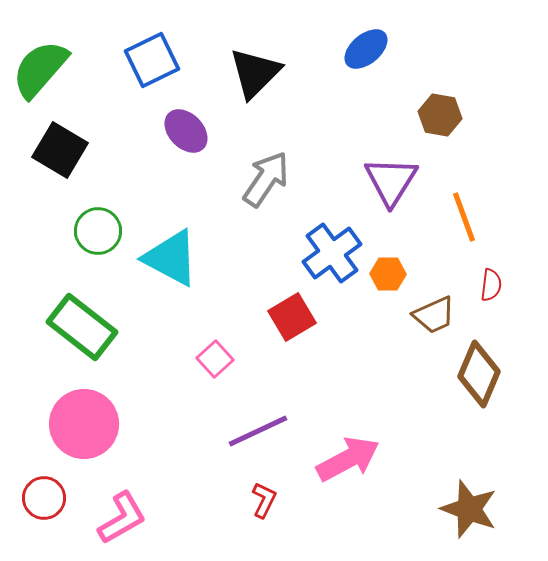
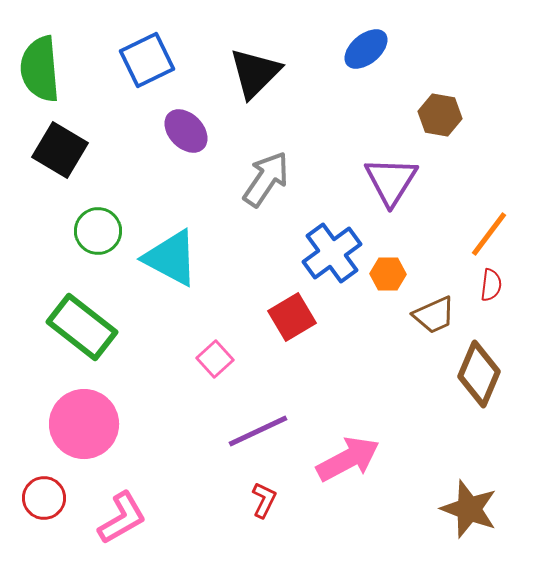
blue square: moved 5 px left
green semicircle: rotated 46 degrees counterclockwise
orange line: moved 25 px right, 17 px down; rotated 57 degrees clockwise
